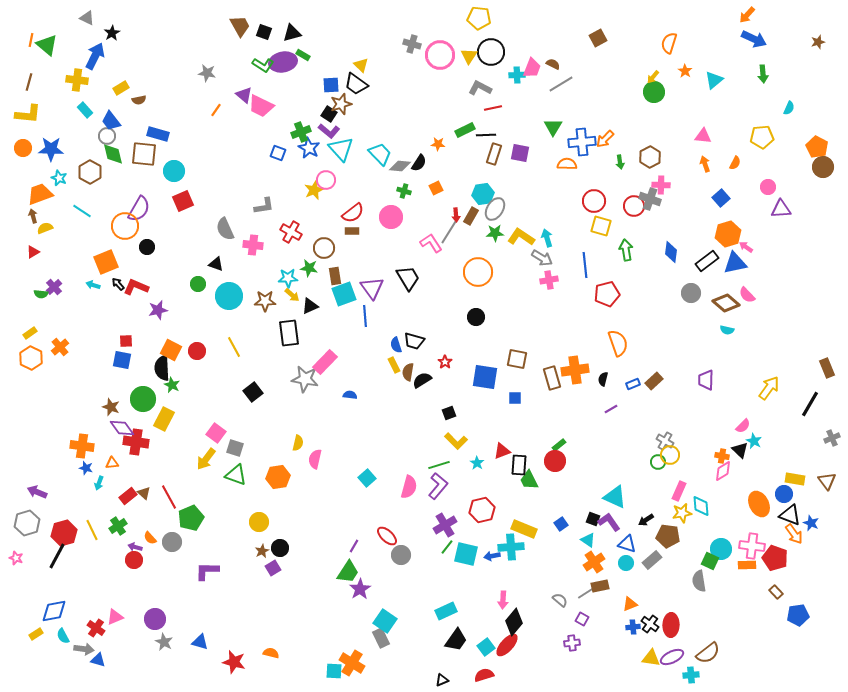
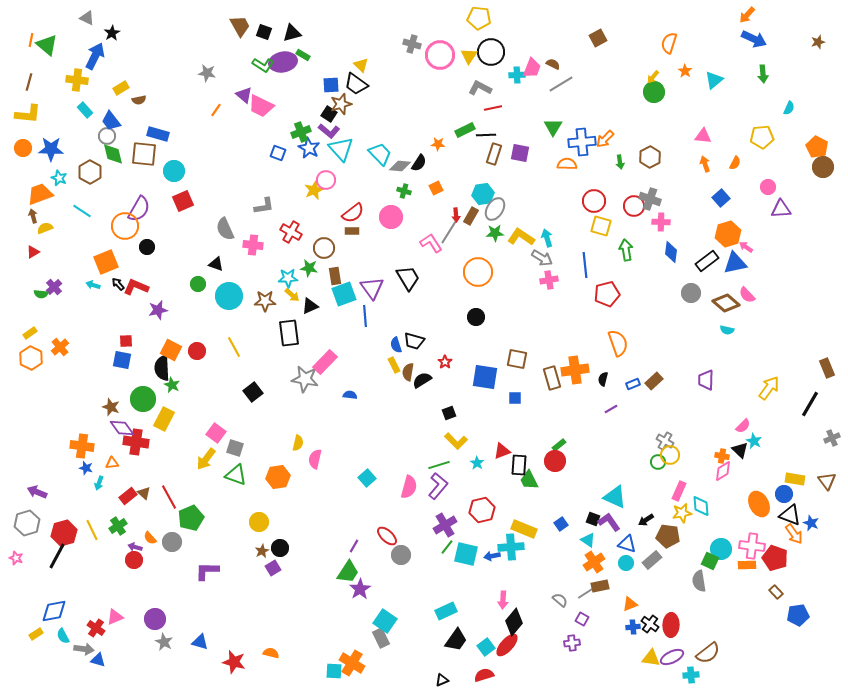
pink cross at (661, 185): moved 37 px down
